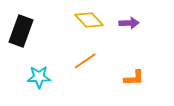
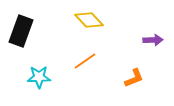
purple arrow: moved 24 px right, 17 px down
orange L-shape: rotated 20 degrees counterclockwise
